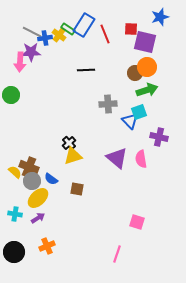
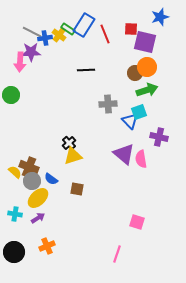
purple triangle: moved 7 px right, 4 px up
